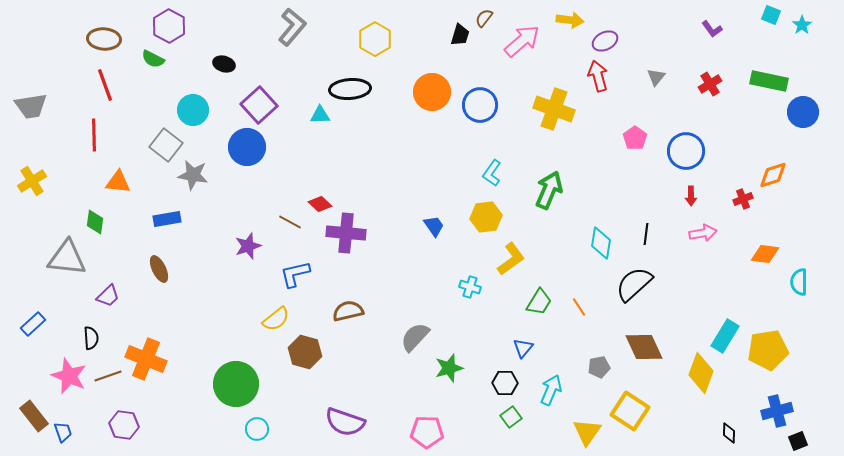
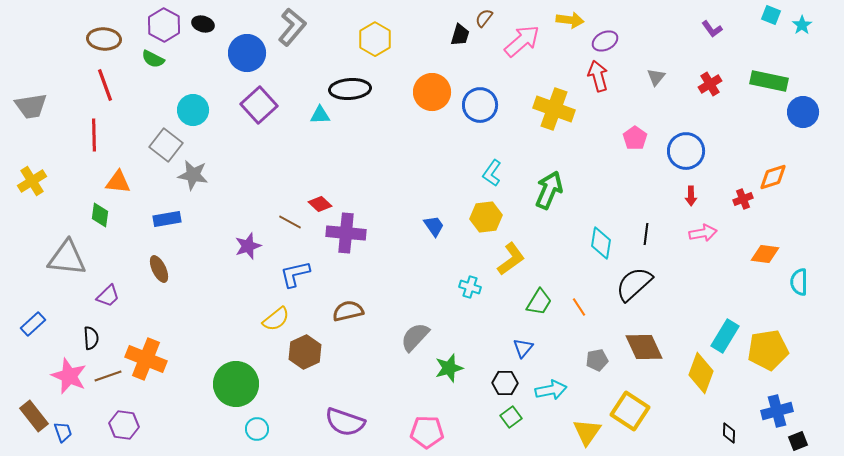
purple hexagon at (169, 26): moved 5 px left, 1 px up
black ellipse at (224, 64): moved 21 px left, 40 px up
blue circle at (247, 147): moved 94 px up
orange diamond at (773, 175): moved 2 px down
green diamond at (95, 222): moved 5 px right, 7 px up
brown hexagon at (305, 352): rotated 20 degrees clockwise
gray pentagon at (599, 367): moved 2 px left, 7 px up
cyan arrow at (551, 390): rotated 56 degrees clockwise
